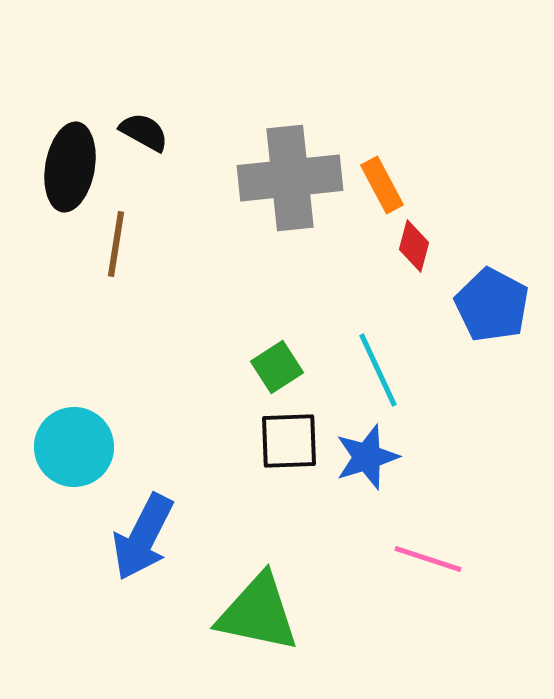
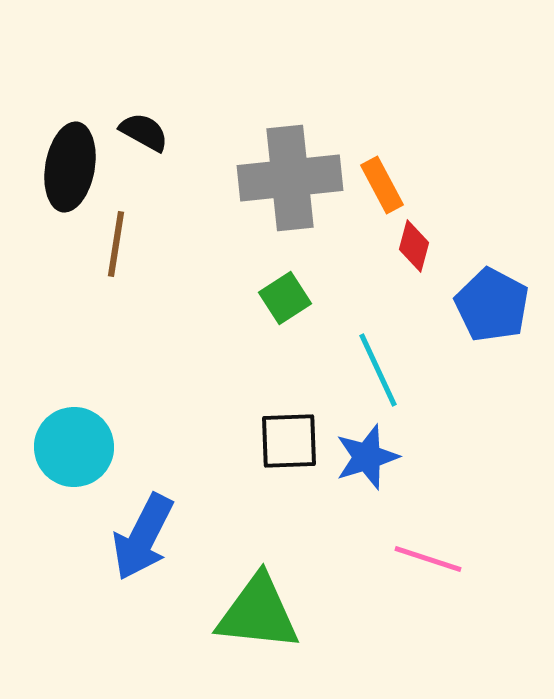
green square: moved 8 px right, 69 px up
green triangle: rotated 6 degrees counterclockwise
